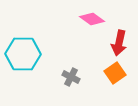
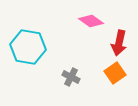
pink diamond: moved 1 px left, 2 px down
cyan hexagon: moved 5 px right, 7 px up; rotated 8 degrees clockwise
